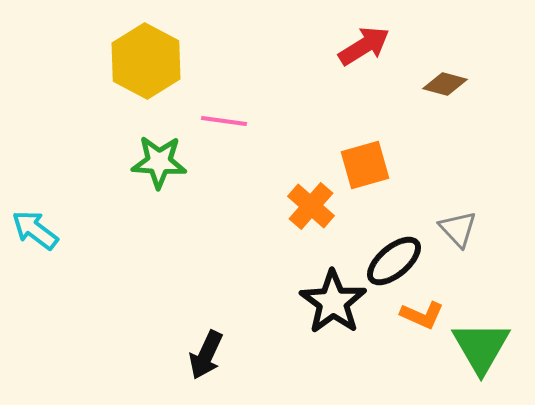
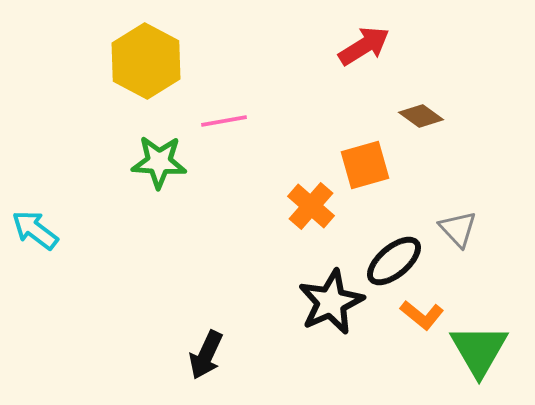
brown diamond: moved 24 px left, 32 px down; rotated 21 degrees clockwise
pink line: rotated 18 degrees counterclockwise
black star: moved 2 px left; rotated 12 degrees clockwise
orange L-shape: rotated 15 degrees clockwise
green triangle: moved 2 px left, 3 px down
